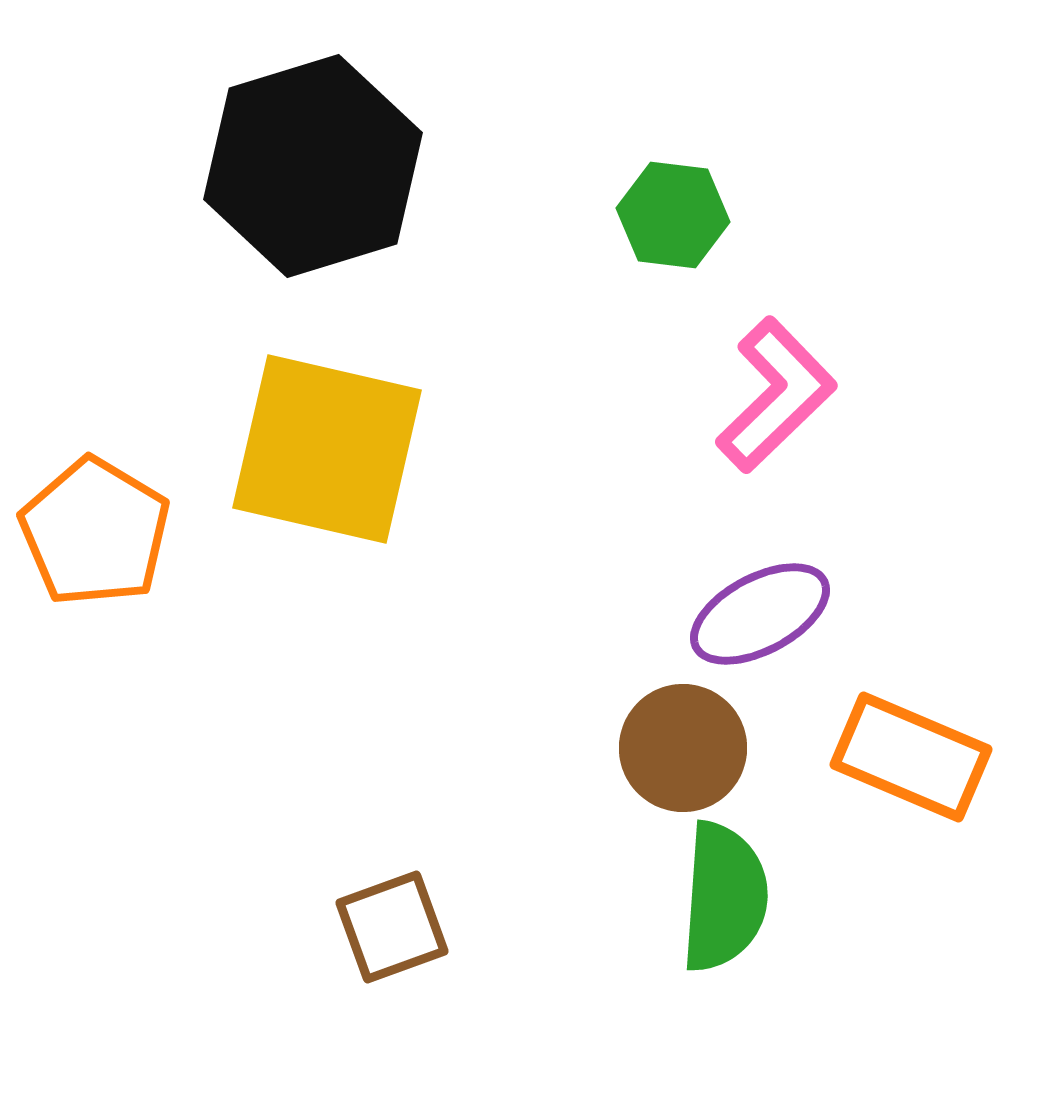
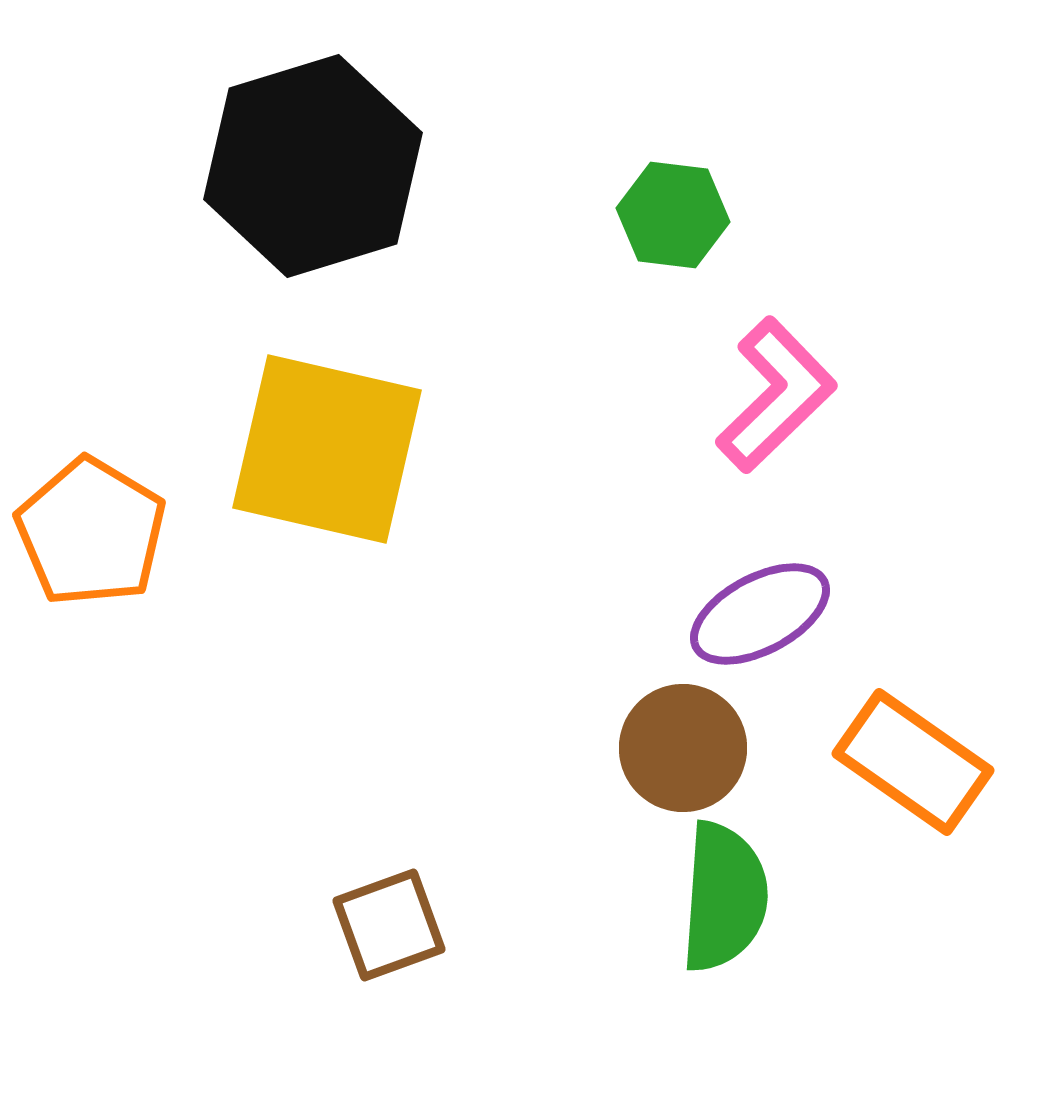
orange pentagon: moved 4 px left
orange rectangle: moved 2 px right, 5 px down; rotated 12 degrees clockwise
brown square: moved 3 px left, 2 px up
